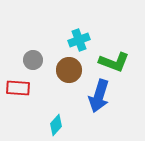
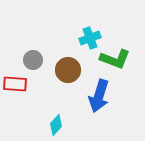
cyan cross: moved 11 px right, 2 px up
green L-shape: moved 1 px right, 3 px up
brown circle: moved 1 px left
red rectangle: moved 3 px left, 4 px up
